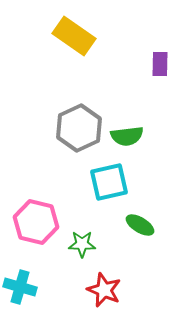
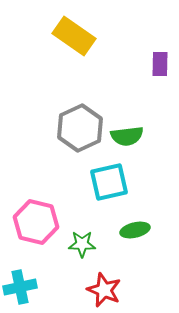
gray hexagon: moved 1 px right
green ellipse: moved 5 px left, 5 px down; rotated 44 degrees counterclockwise
cyan cross: rotated 28 degrees counterclockwise
